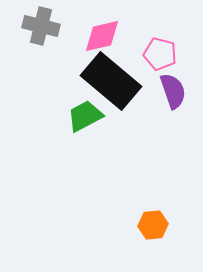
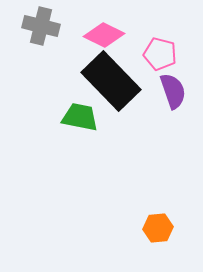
pink diamond: moved 2 px right, 1 px up; rotated 39 degrees clockwise
black rectangle: rotated 6 degrees clockwise
green trapezoid: moved 5 px left, 1 px down; rotated 39 degrees clockwise
orange hexagon: moved 5 px right, 3 px down
